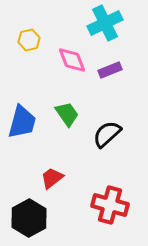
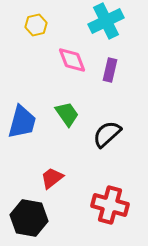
cyan cross: moved 1 px right, 2 px up
yellow hexagon: moved 7 px right, 15 px up
purple rectangle: rotated 55 degrees counterclockwise
black hexagon: rotated 21 degrees counterclockwise
